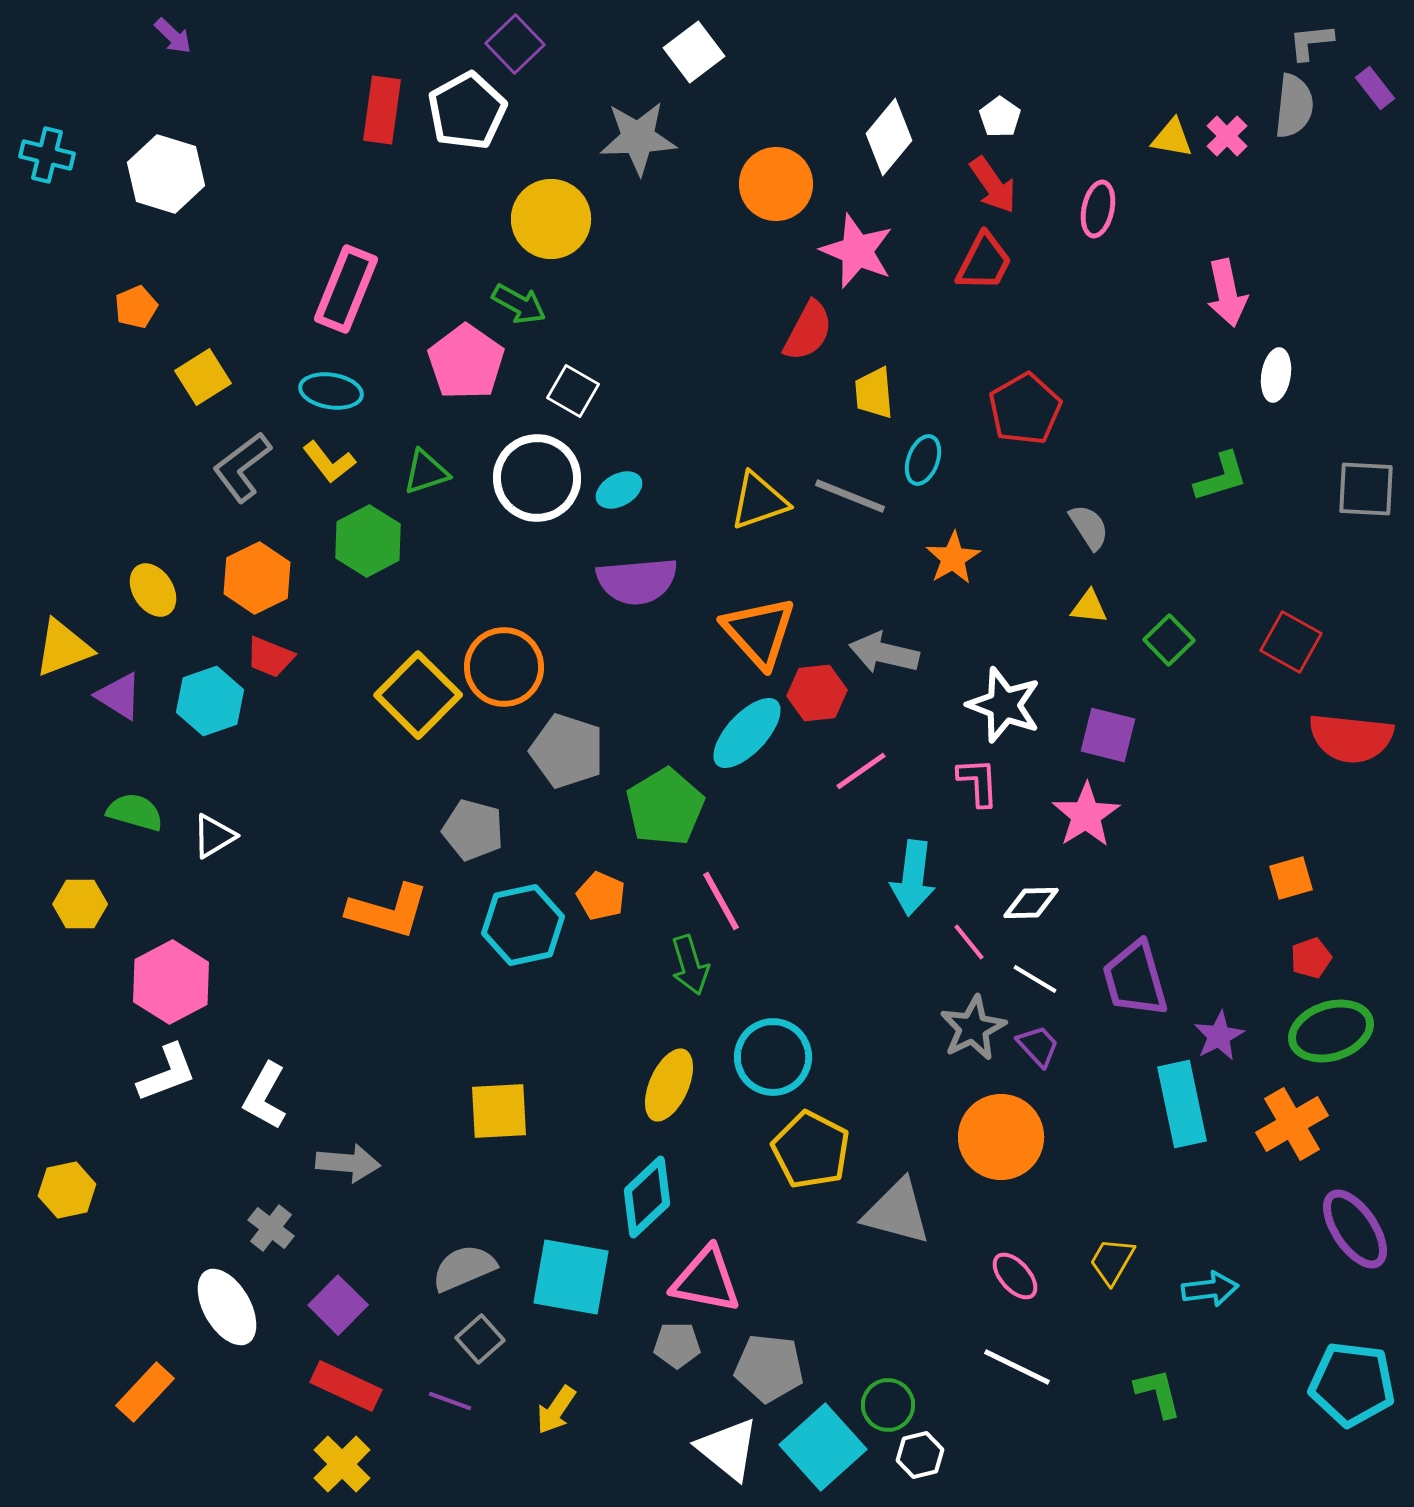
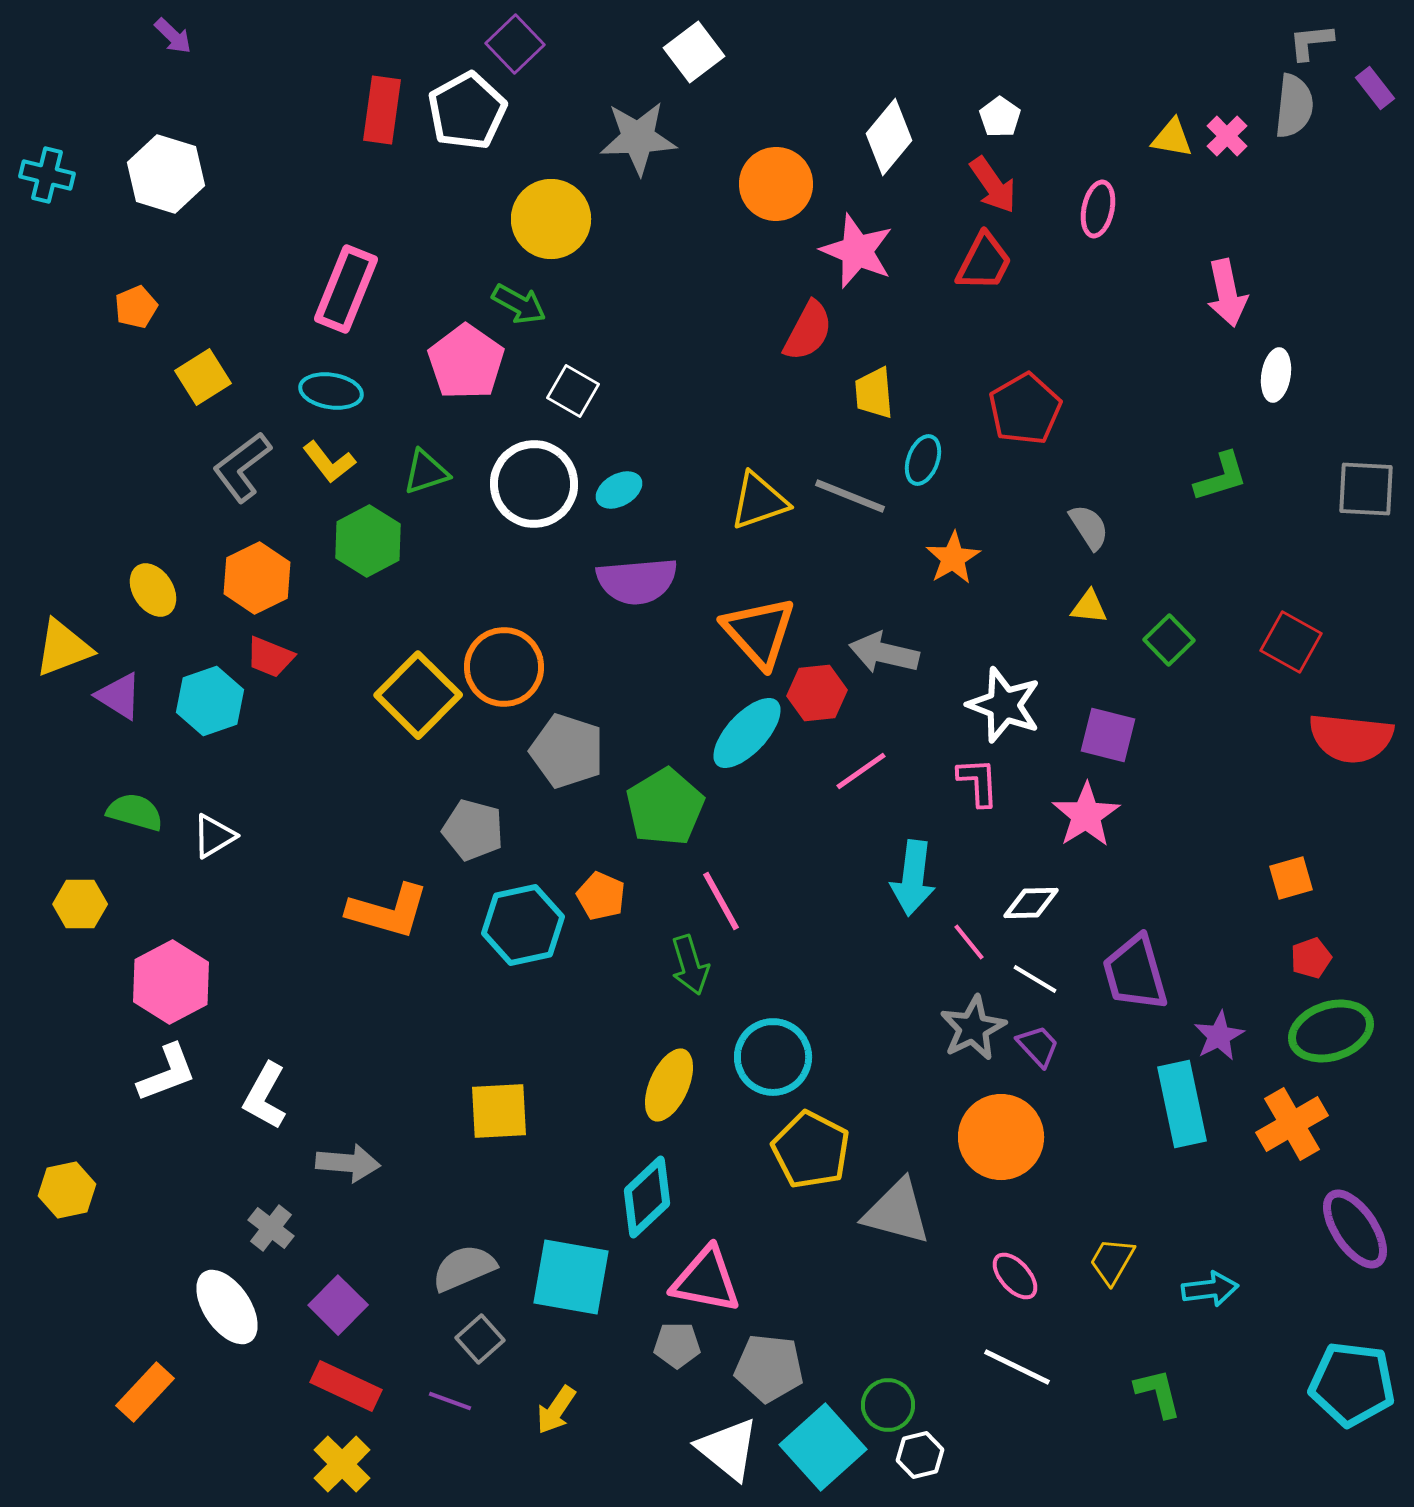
cyan cross at (47, 155): moved 20 px down
white circle at (537, 478): moved 3 px left, 6 px down
purple trapezoid at (1135, 979): moved 6 px up
white ellipse at (227, 1307): rotated 4 degrees counterclockwise
